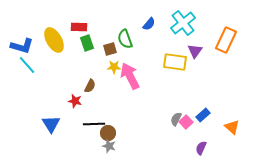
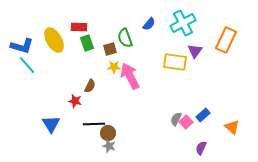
cyan cross: rotated 10 degrees clockwise
green semicircle: moved 1 px up
